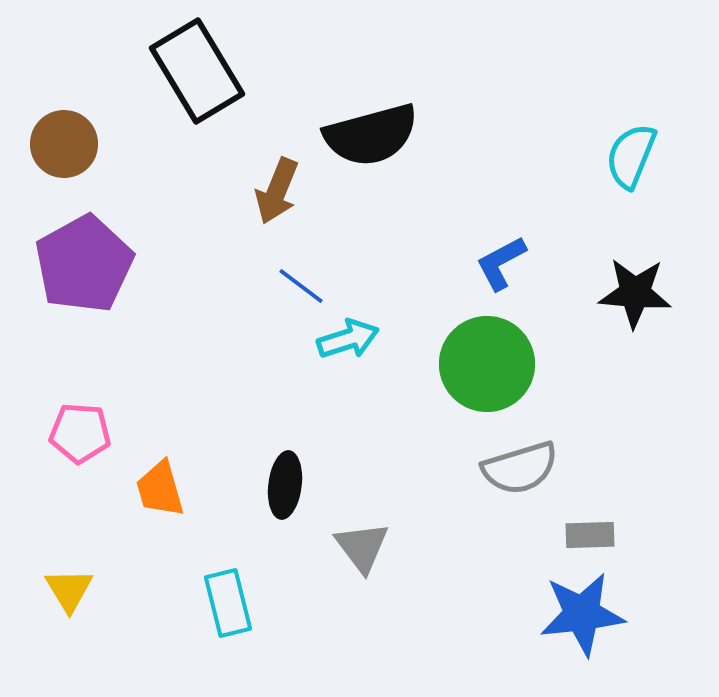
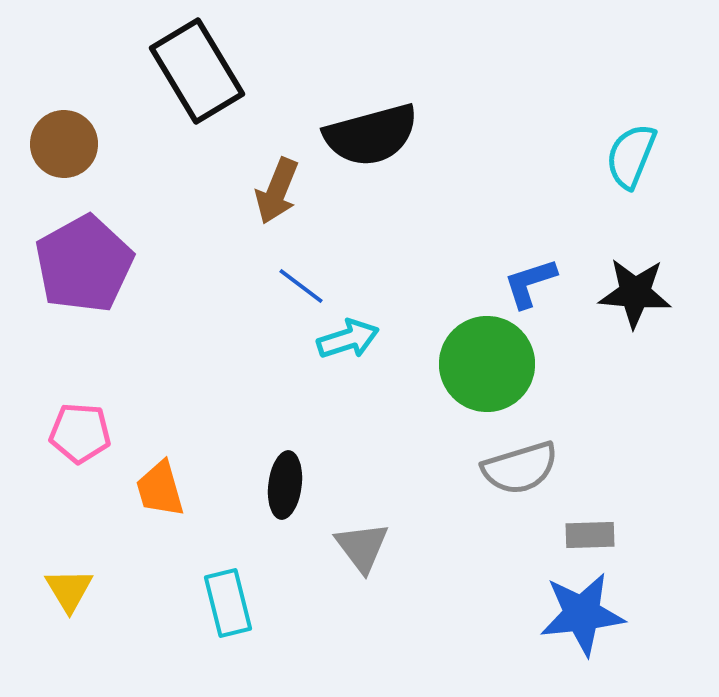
blue L-shape: moved 29 px right, 20 px down; rotated 10 degrees clockwise
